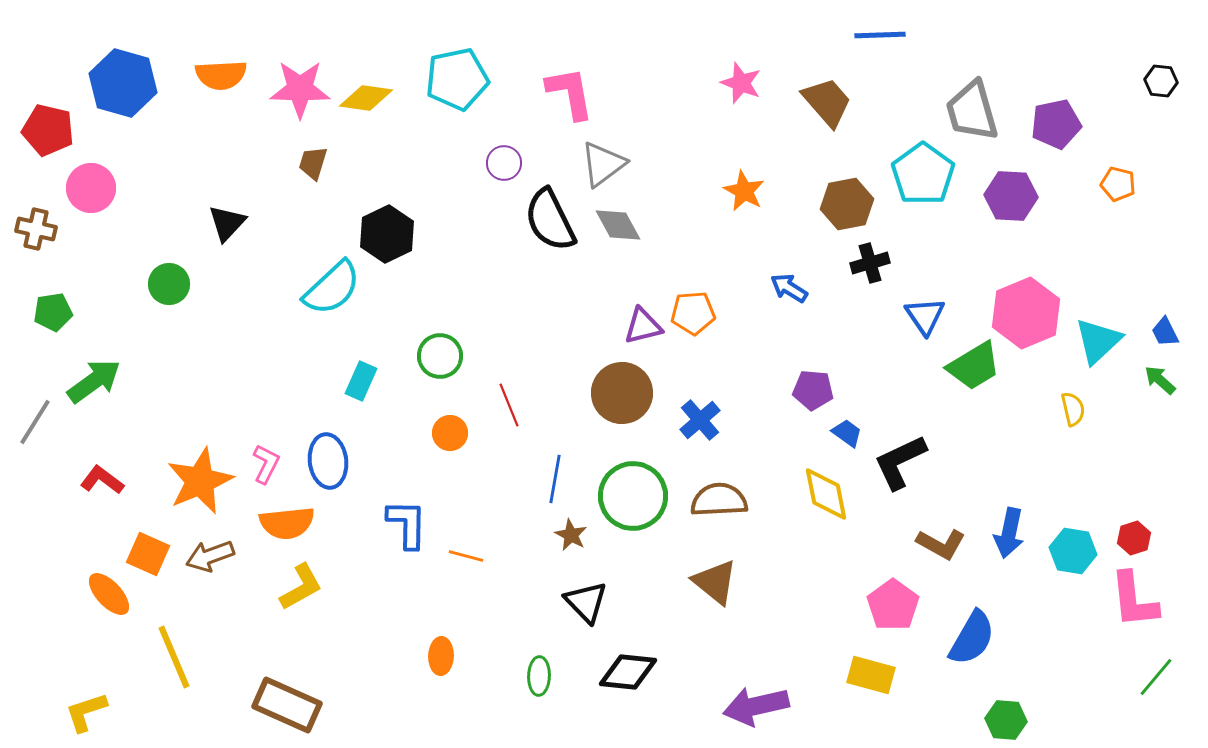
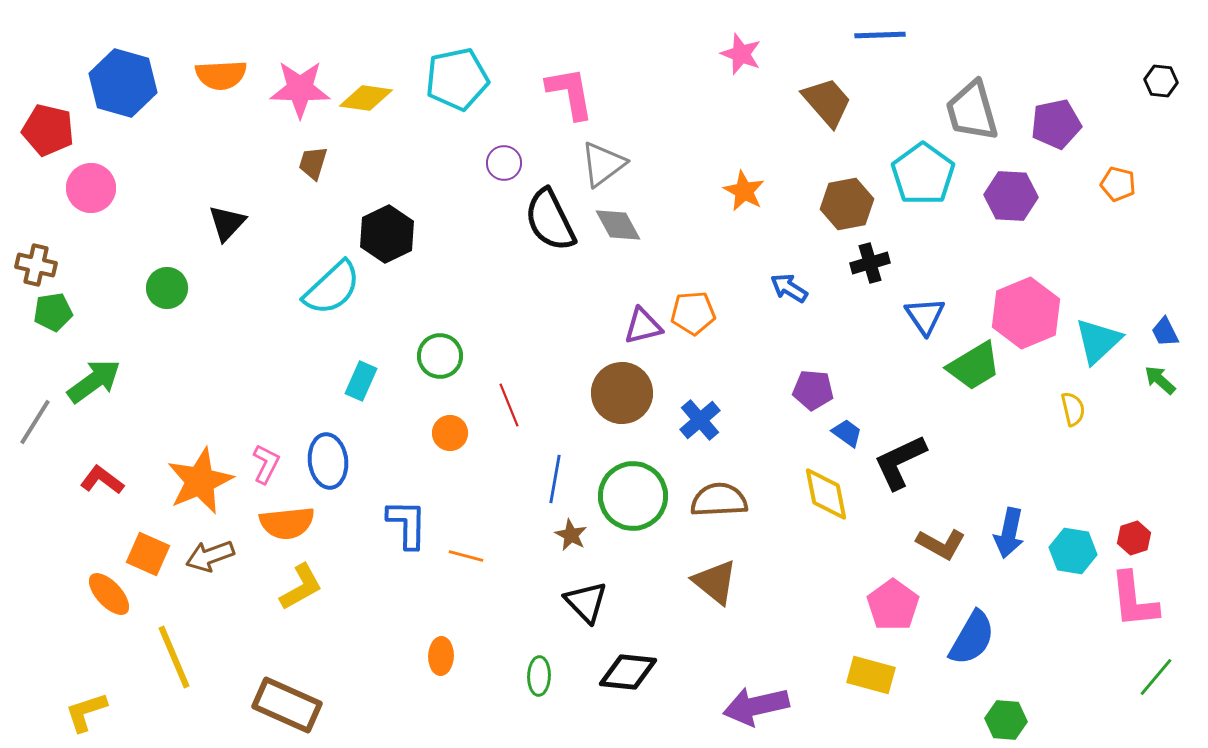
pink star at (741, 83): moved 29 px up
brown cross at (36, 229): moved 36 px down
green circle at (169, 284): moved 2 px left, 4 px down
